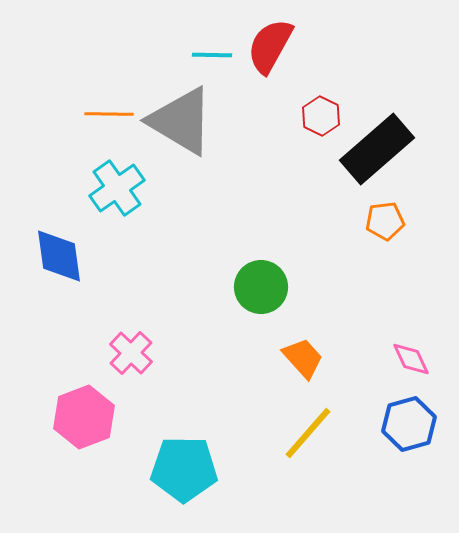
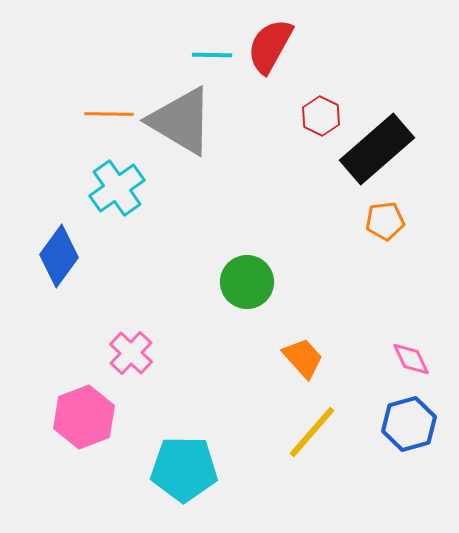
blue diamond: rotated 44 degrees clockwise
green circle: moved 14 px left, 5 px up
yellow line: moved 4 px right, 1 px up
